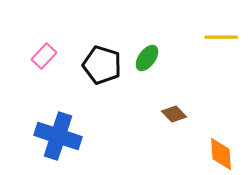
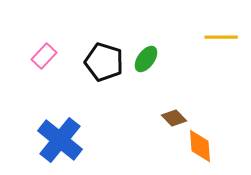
green ellipse: moved 1 px left, 1 px down
black pentagon: moved 2 px right, 3 px up
brown diamond: moved 4 px down
blue cross: moved 2 px right, 4 px down; rotated 21 degrees clockwise
orange diamond: moved 21 px left, 8 px up
